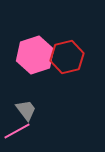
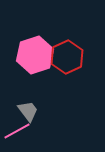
red hexagon: rotated 12 degrees counterclockwise
gray trapezoid: moved 2 px right, 1 px down
